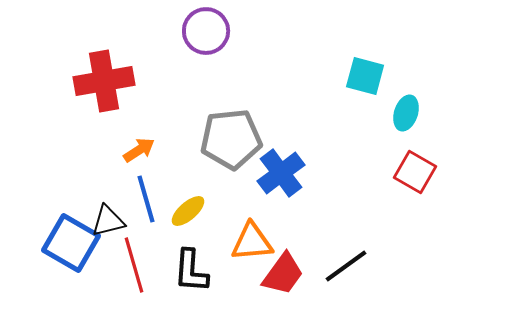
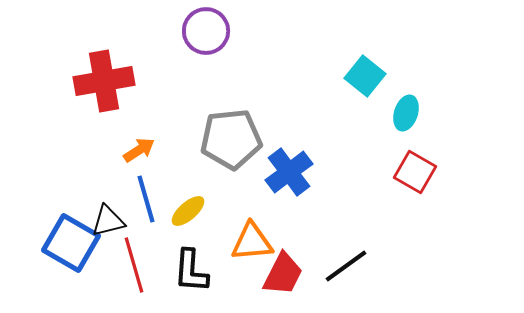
cyan square: rotated 24 degrees clockwise
blue cross: moved 8 px right, 1 px up
red trapezoid: rotated 9 degrees counterclockwise
